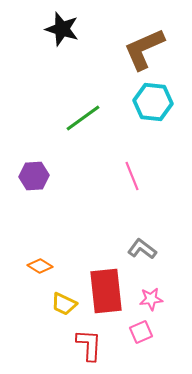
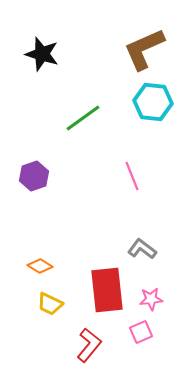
black star: moved 20 px left, 25 px down
purple hexagon: rotated 16 degrees counterclockwise
red rectangle: moved 1 px right, 1 px up
yellow trapezoid: moved 14 px left
red L-shape: rotated 36 degrees clockwise
